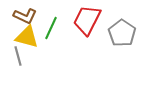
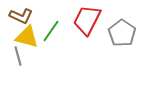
brown L-shape: moved 4 px left
green line: moved 3 px down; rotated 10 degrees clockwise
